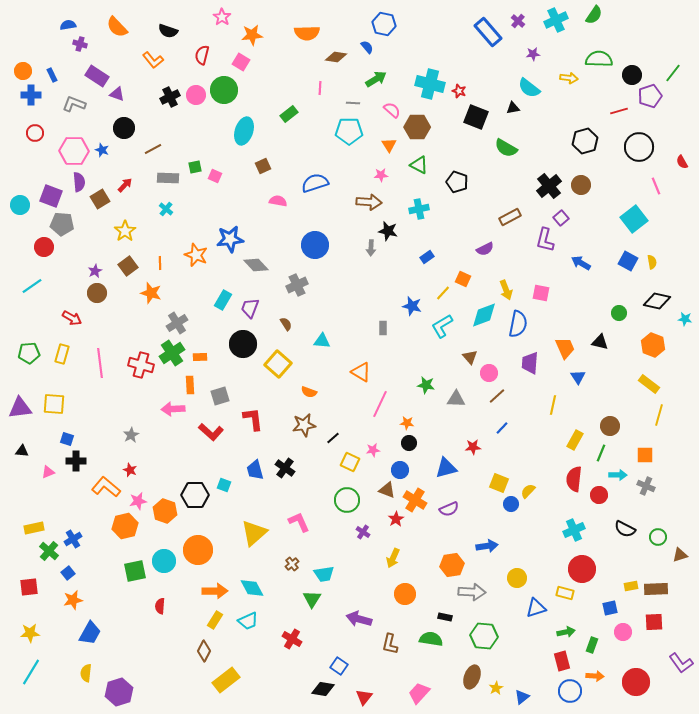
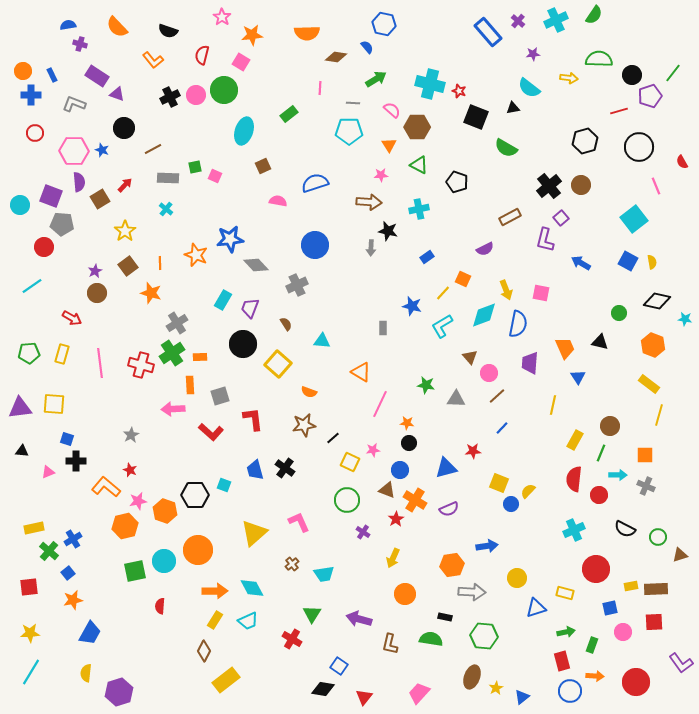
red star at (473, 447): moved 4 px down
red circle at (582, 569): moved 14 px right
green triangle at (312, 599): moved 15 px down
